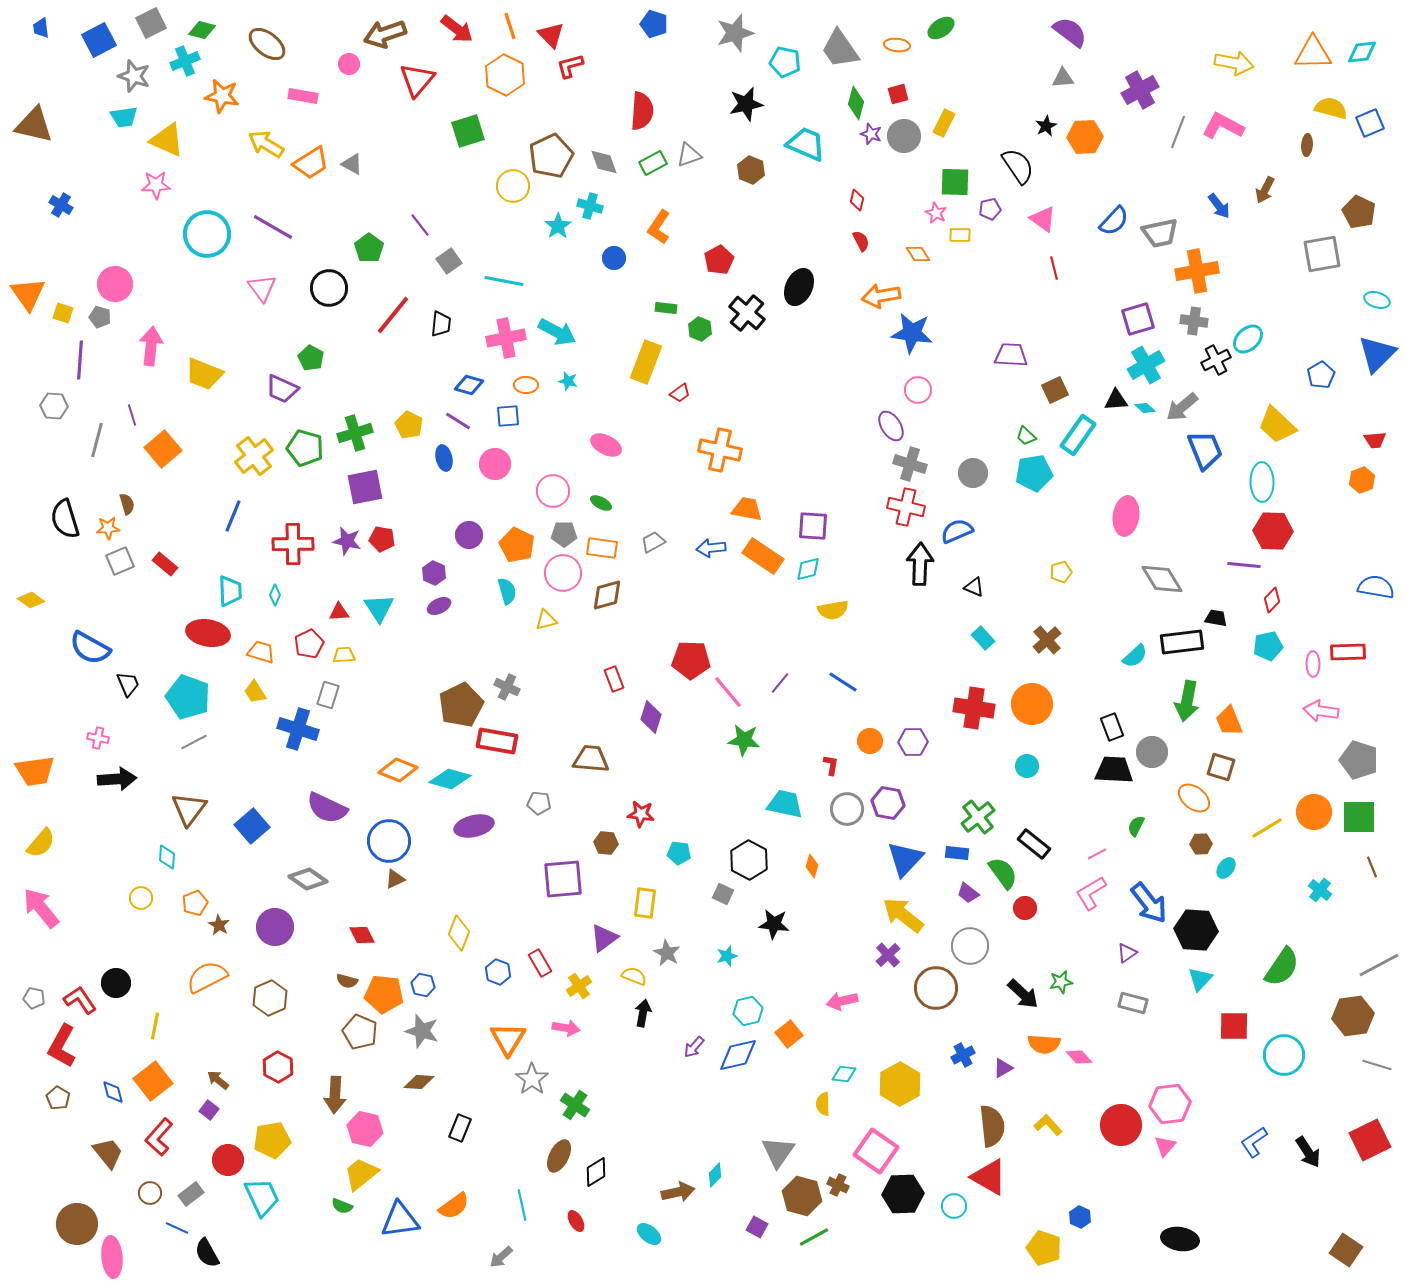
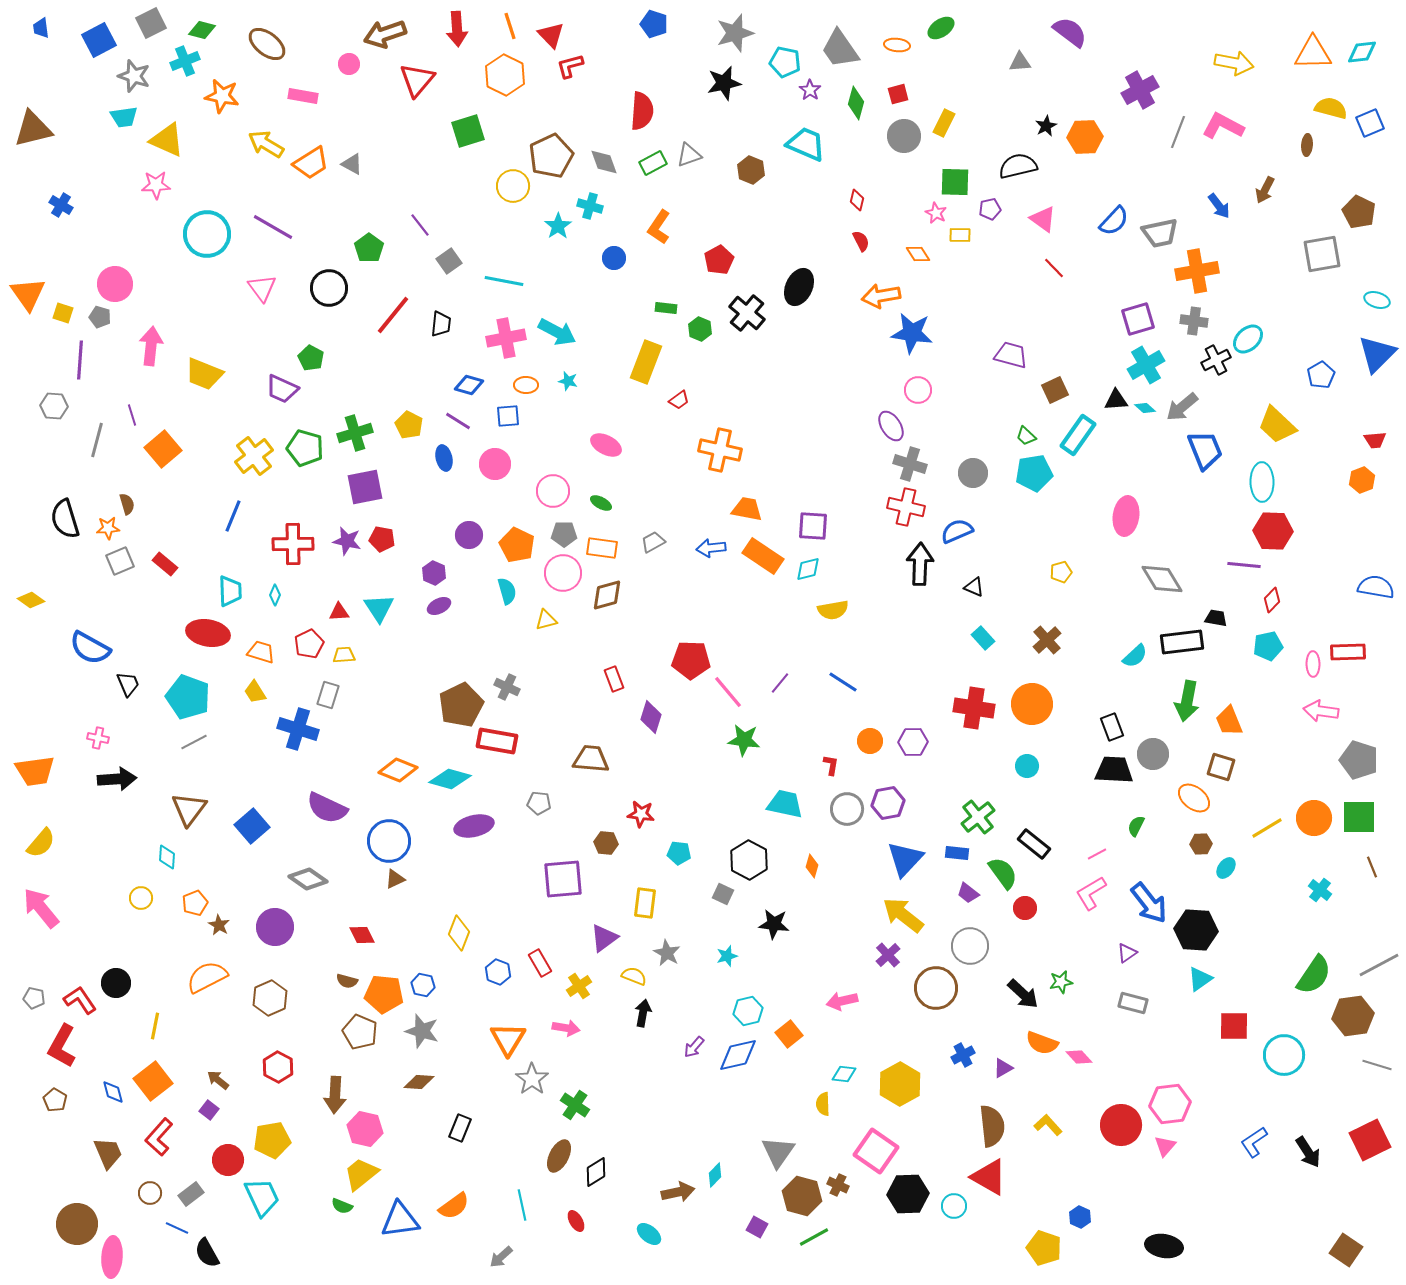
red arrow at (457, 29): rotated 48 degrees clockwise
gray triangle at (1063, 78): moved 43 px left, 16 px up
black star at (746, 104): moved 22 px left, 21 px up
brown triangle at (34, 125): moved 1 px left, 4 px down; rotated 27 degrees counterclockwise
purple star at (871, 134): moved 61 px left, 44 px up; rotated 15 degrees clockwise
black semicircle at (1018, 166): rotated 69 degrees counterclockwise
red line at (1054, 268): rotated 30 degrees counterclockwise
purple trapezoid at (1011, 355): rotated 12 degrees clockwise
red trapezoid at (680, 393): moved 1 px left, 7 px down
gray circle at (1152, 752): moved 1 px right, 2 px down
purple hexagon at (888, 803): rotated 20 degrees counterclockwise
orange circle at (1314, 812): moved 6 px down
green semicircle at (1282, 967): moved 32 px right, 8 px down
cyan triangle at (1200, 979): rotated 12 degrees clockwise
orange semicircle at (1044, 1044): moved 2 px left, 1 px up; rotated 16 degrees clockwise
brown pentagon at (58, 1098): moved 3 px left, 2 px down
brown trapezoid at (108, 1153): rotated 16 degrees clockwise
black hexagon at (903, 1194): moved 5 px right
black ellipse at (1180, 1239): moved 16 px left, 7 px down
pink ellipse at (112, 1257): rotated 9 degrees clockwise
